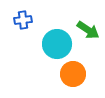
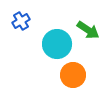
blue cross: moved 2 px left, 1 px down; rotated 24 degrees counterclockwise
orange circle: moved 1 px down
